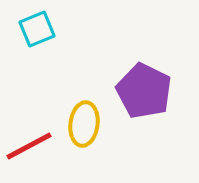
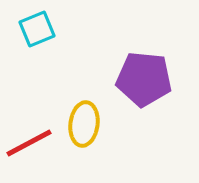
purple pentagon: moved 12 px up; rotated 20 degrees counterclockwise
red line: moved 3 px up
